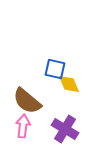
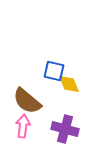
blue square: moved 1 px left, 2 px down
purple cross: rotated 16 degrees counterclockwise
